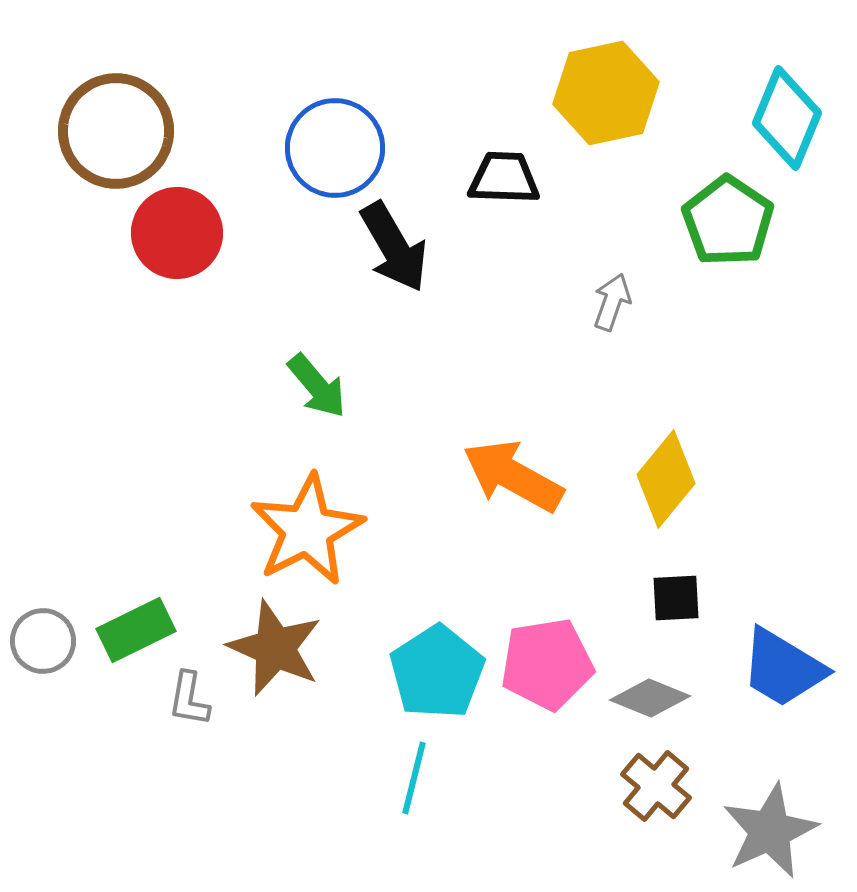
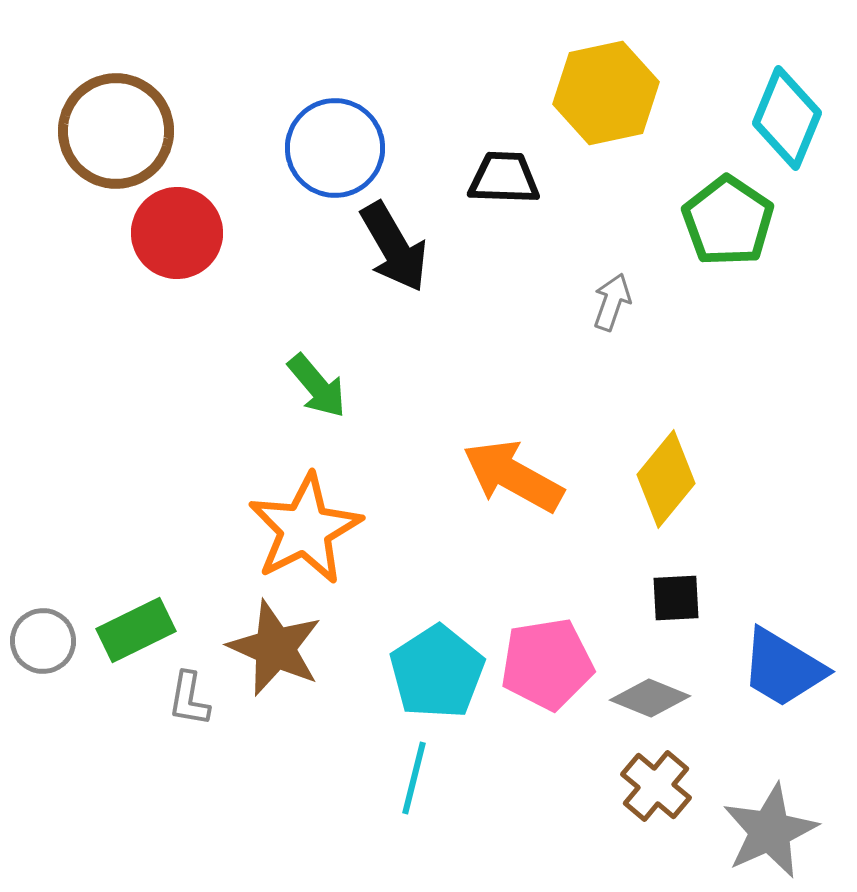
orange star: moved 2 px left, 1 px up
